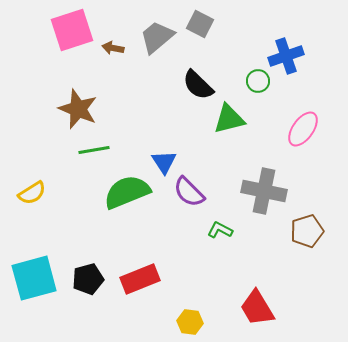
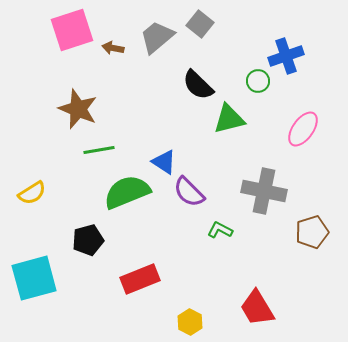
gray square: rotated 12 degrees clockwise
green line: moved 5 px right
blue triangle: rotated 24 degrees counterclockwise
brown pentagon: moved 5 px right, 1 px down
black pentagon: moved 39 px up
yellow hexagon: rotated 20 degrees clockwise
